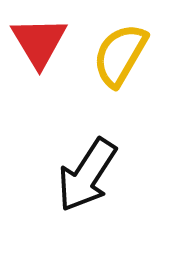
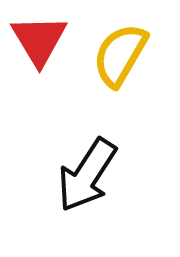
red triangle: moved 2 px up
